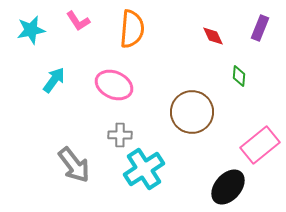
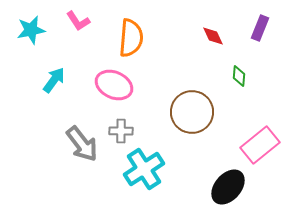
orange semicircle: moved 1 px left, 9 px down
gray cross: moved 1 px right, 4 px up
gray arrow: moved 8 px right, 21 px up
